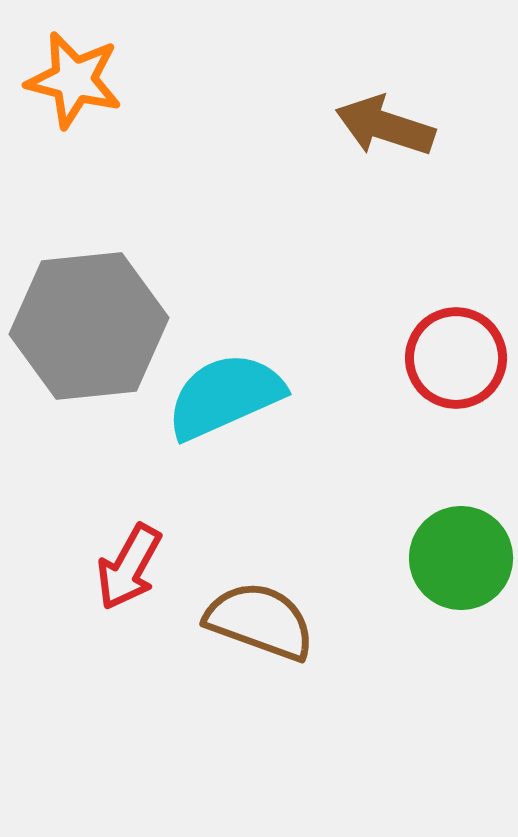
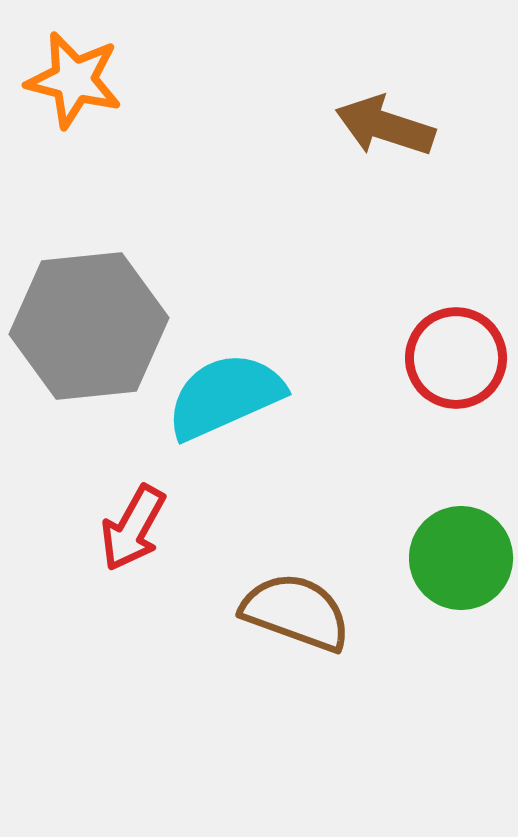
red arrow: moved 4 px right, 39 px up
brown semicircle: moved 36 px right, 9 px up
